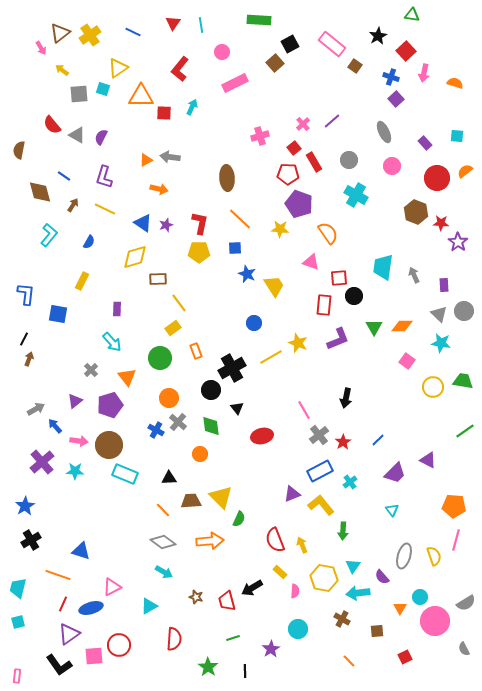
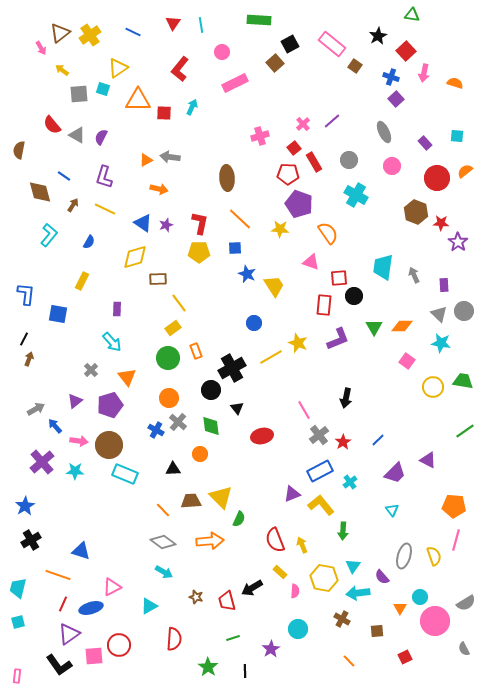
orange triangle at (141, 96): moved 3 px left, 4 px down
green circle at (160, 358): moved 8 px right
black triangle at (169, 478): moved 4 px right, 9 px up
